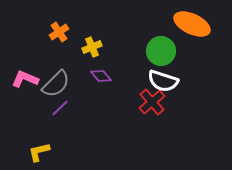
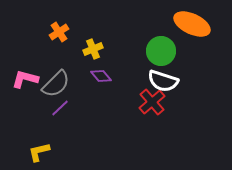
yellow cross: moved 1 px right, 2 px down
pink L-shape: rotated 8 degrees counterclockwise
